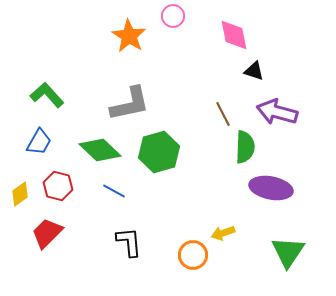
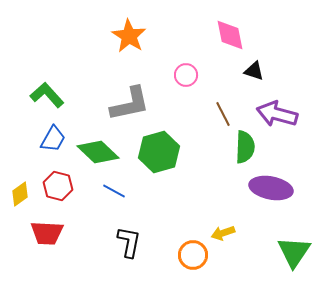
pink circle: moved 13 px right, 59 px down
pink diamond: moved 4 px left
purple arrow: moved 2 px down
blue trapezoid: moved 14 px right, 3 px up
green diamond: moved 2 px left, 2 px down
red trapezoid: rotated 132 degrees counterclockwise
black L-shape: rotated 16 degrees clockwise
green triangle: moved 6 px right
